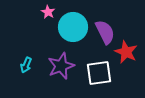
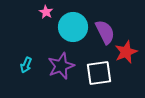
pink star: moved 2 px left
red star: rotated 25 degrees clockwise
